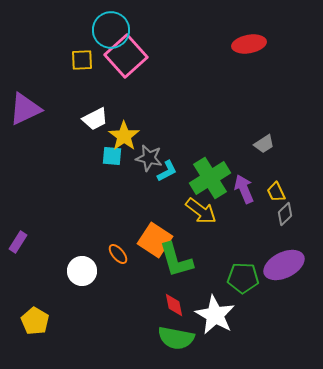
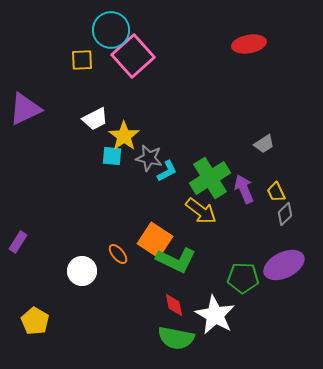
pink square: moved 7 px right
green L-shape: rotated 48 degrees counterclockwise
